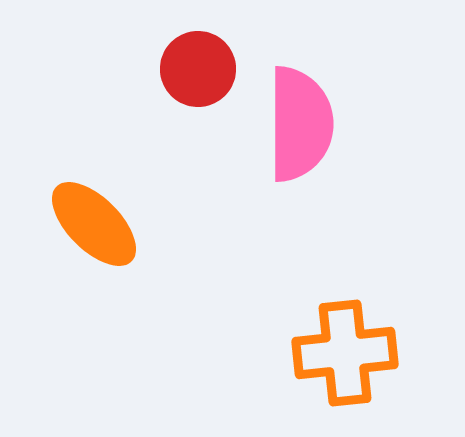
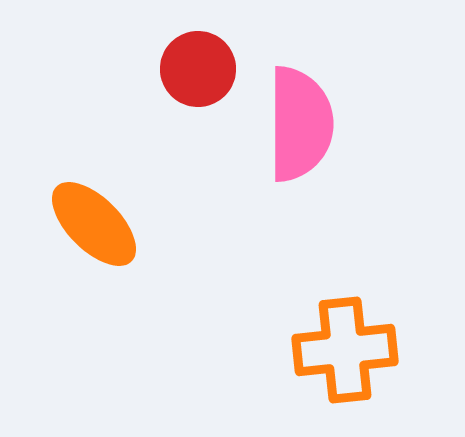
orange cross: moved 3 px up
